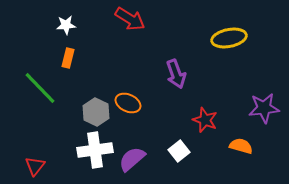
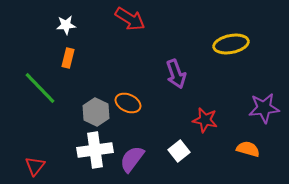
yellow ellipse: moved 2 px right, 6 px down
red star: rotated 10 degrees counterclockwise
orange semicircle: moved 7 px right, 3 px down
purple semicircle: rotated 12 degrees counterclockwise
